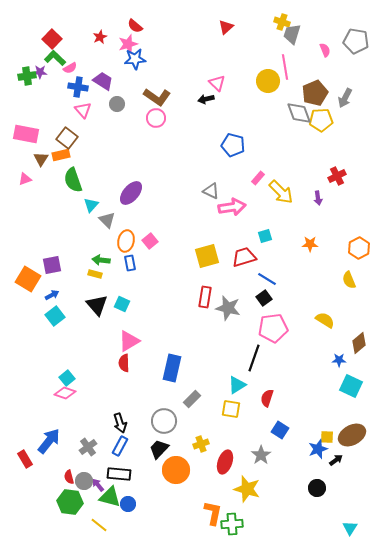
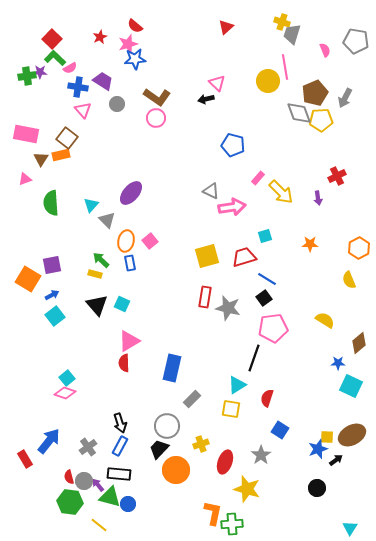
green semicircle at (73, 180): moved 22 px left, 23 px down; rotated 15 degrees clockwise
green arrow at (101, 260): rotated 36 degrees clockwise
blue star at (339, 360): moved 1 px left, 3 px down
gray circle at (164, 421): moved 3 px right, 5 px down
